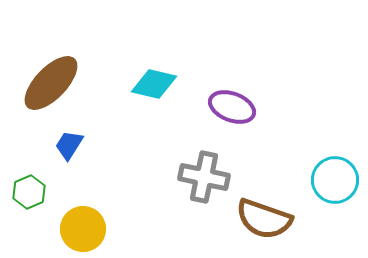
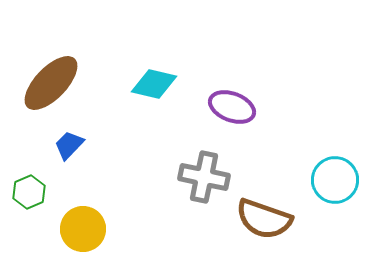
blue trapezoid: rotated 12 degrees clockwise
